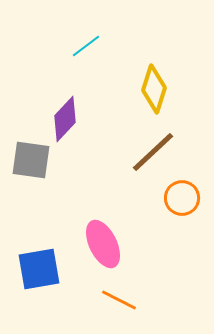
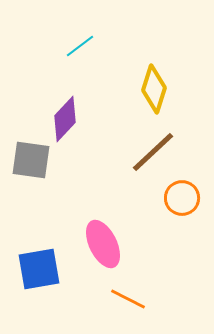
cyan line: moved 6 px left
orange line: moved 9 px right, 1 px up
